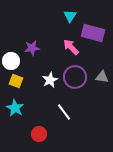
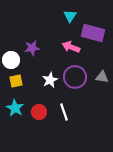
pink arrow: rotated 24 degrees counterclockwise
white circle: moved 1 px up
yellow square: rotated 32 degrees counterclockwise
white line: rotated 18 degrees clockwise
red circle: moved 22 px up
